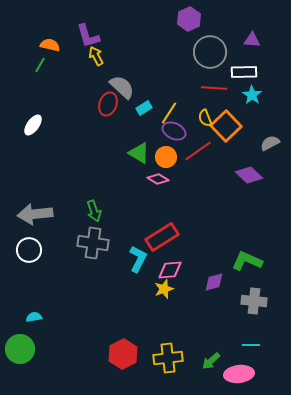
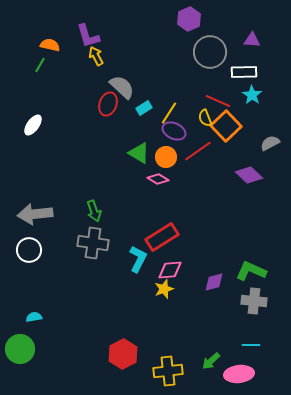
red line at (214, 88): moved 4 px right, 13 px down; rotated 20 degrees clockwise
green L-shape at (247, 261): moved 4 px right, 10 px down
yellow cross at (168, 358): moved 13 px down
